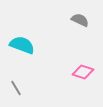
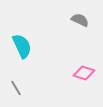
cyan semicircle: moved 1 px down; rotated 45 degrees clockwise
pink diamond: moved 1 px right, 1 px down
